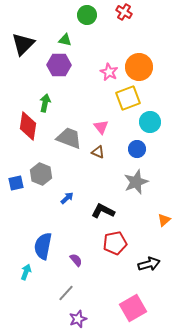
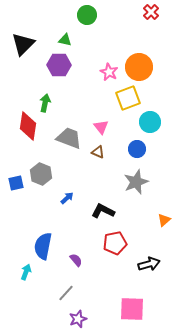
red cross: moved 27 px right; rotated 14 degrees clockwise
pink square: moved 1 px left, 1 px down; rotated 32 degrees clockwise
